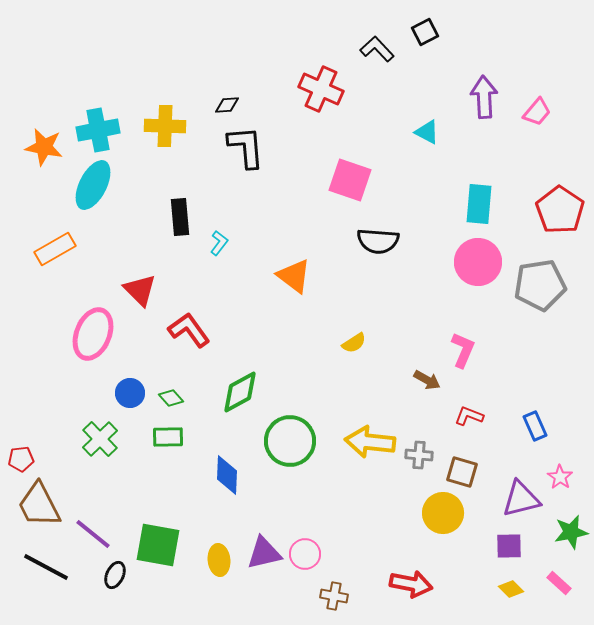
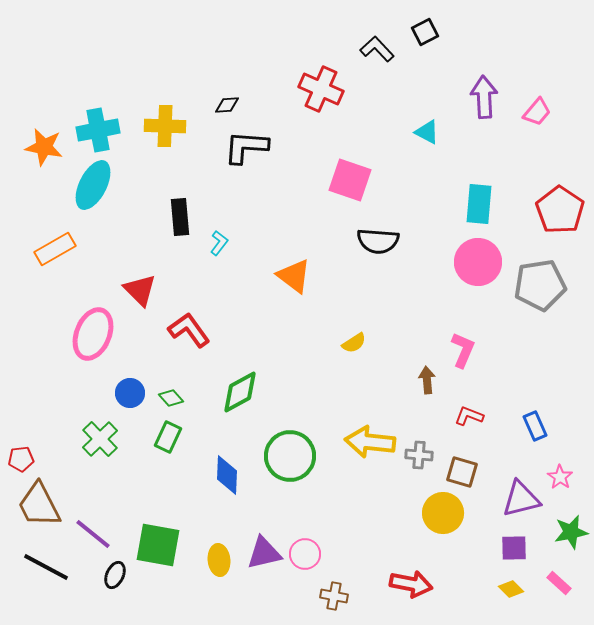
black L-shape at (246, 147): rotated 81 degrees counterclockwise
brown arrow at (427, 380): rotated 124 degrees counterclockwise
green rectangle at (168, 437): rotated 64 degrees counterclockwise
green circle at (290, 441): moved 15 px down
purple square at (509, 546): moved 5 px right, 2 px down
